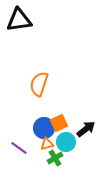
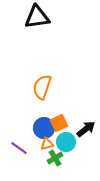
black triangle: moved 18 px right, 3 px up
orange semicircle: moved 3 px right, 3 px down
